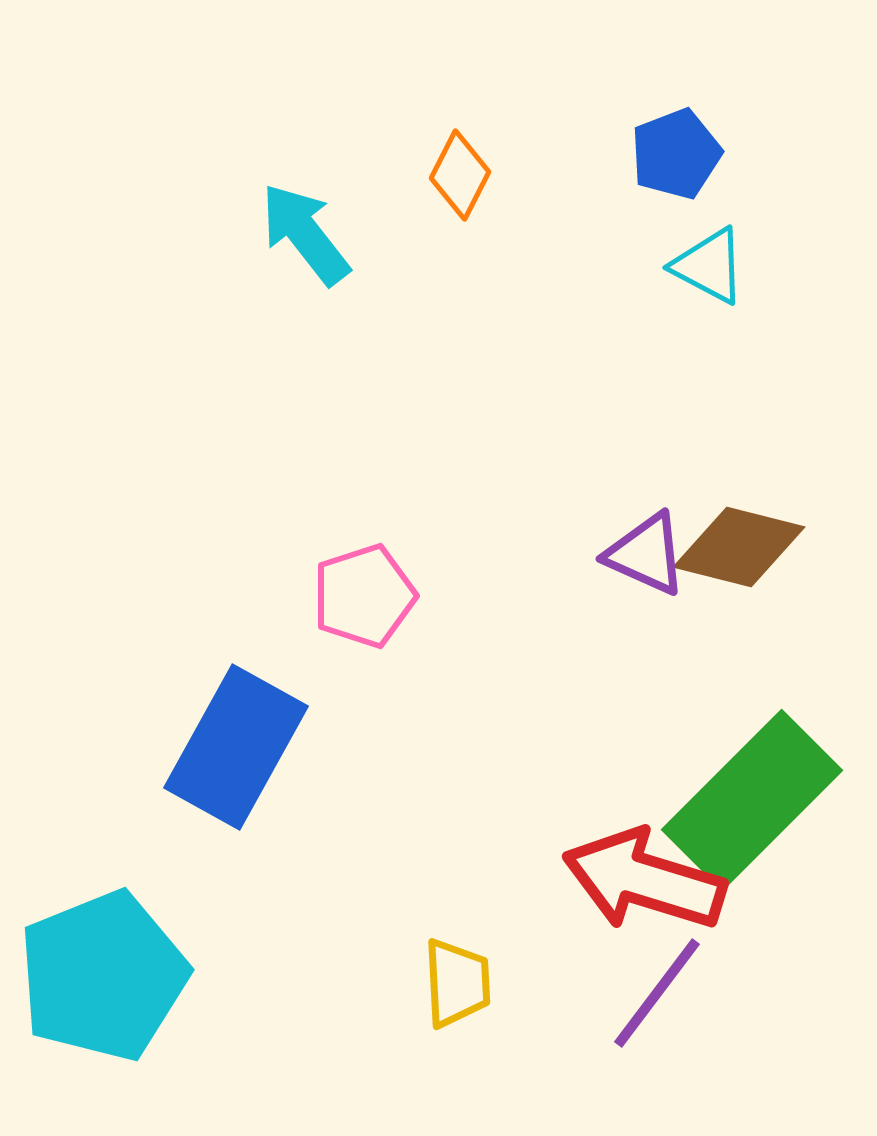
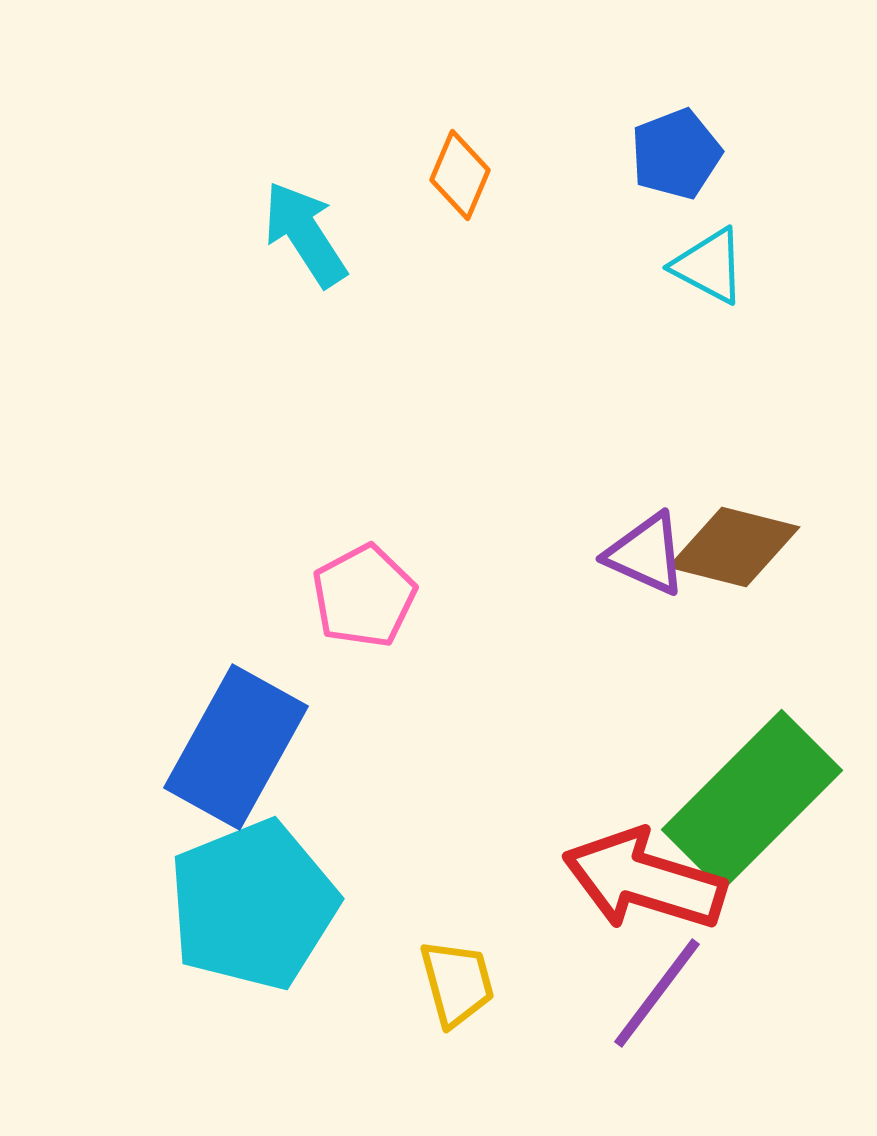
orange diamond: rotated 4 degrees counterclockwise
cyan arrow: rotated 5 degrees clockwise
brown diamond: moved 5 px left
pink pentagon: rotated 10 degrees counterclockwise
cyan pentagon: moved 150 px right, 71 px up
yellow trapezoid: rotated 12 degrees counterclockwise
